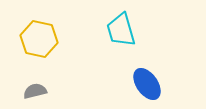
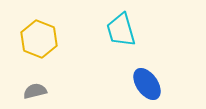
yellow hexagon: rotated 9 degrees clockwise
